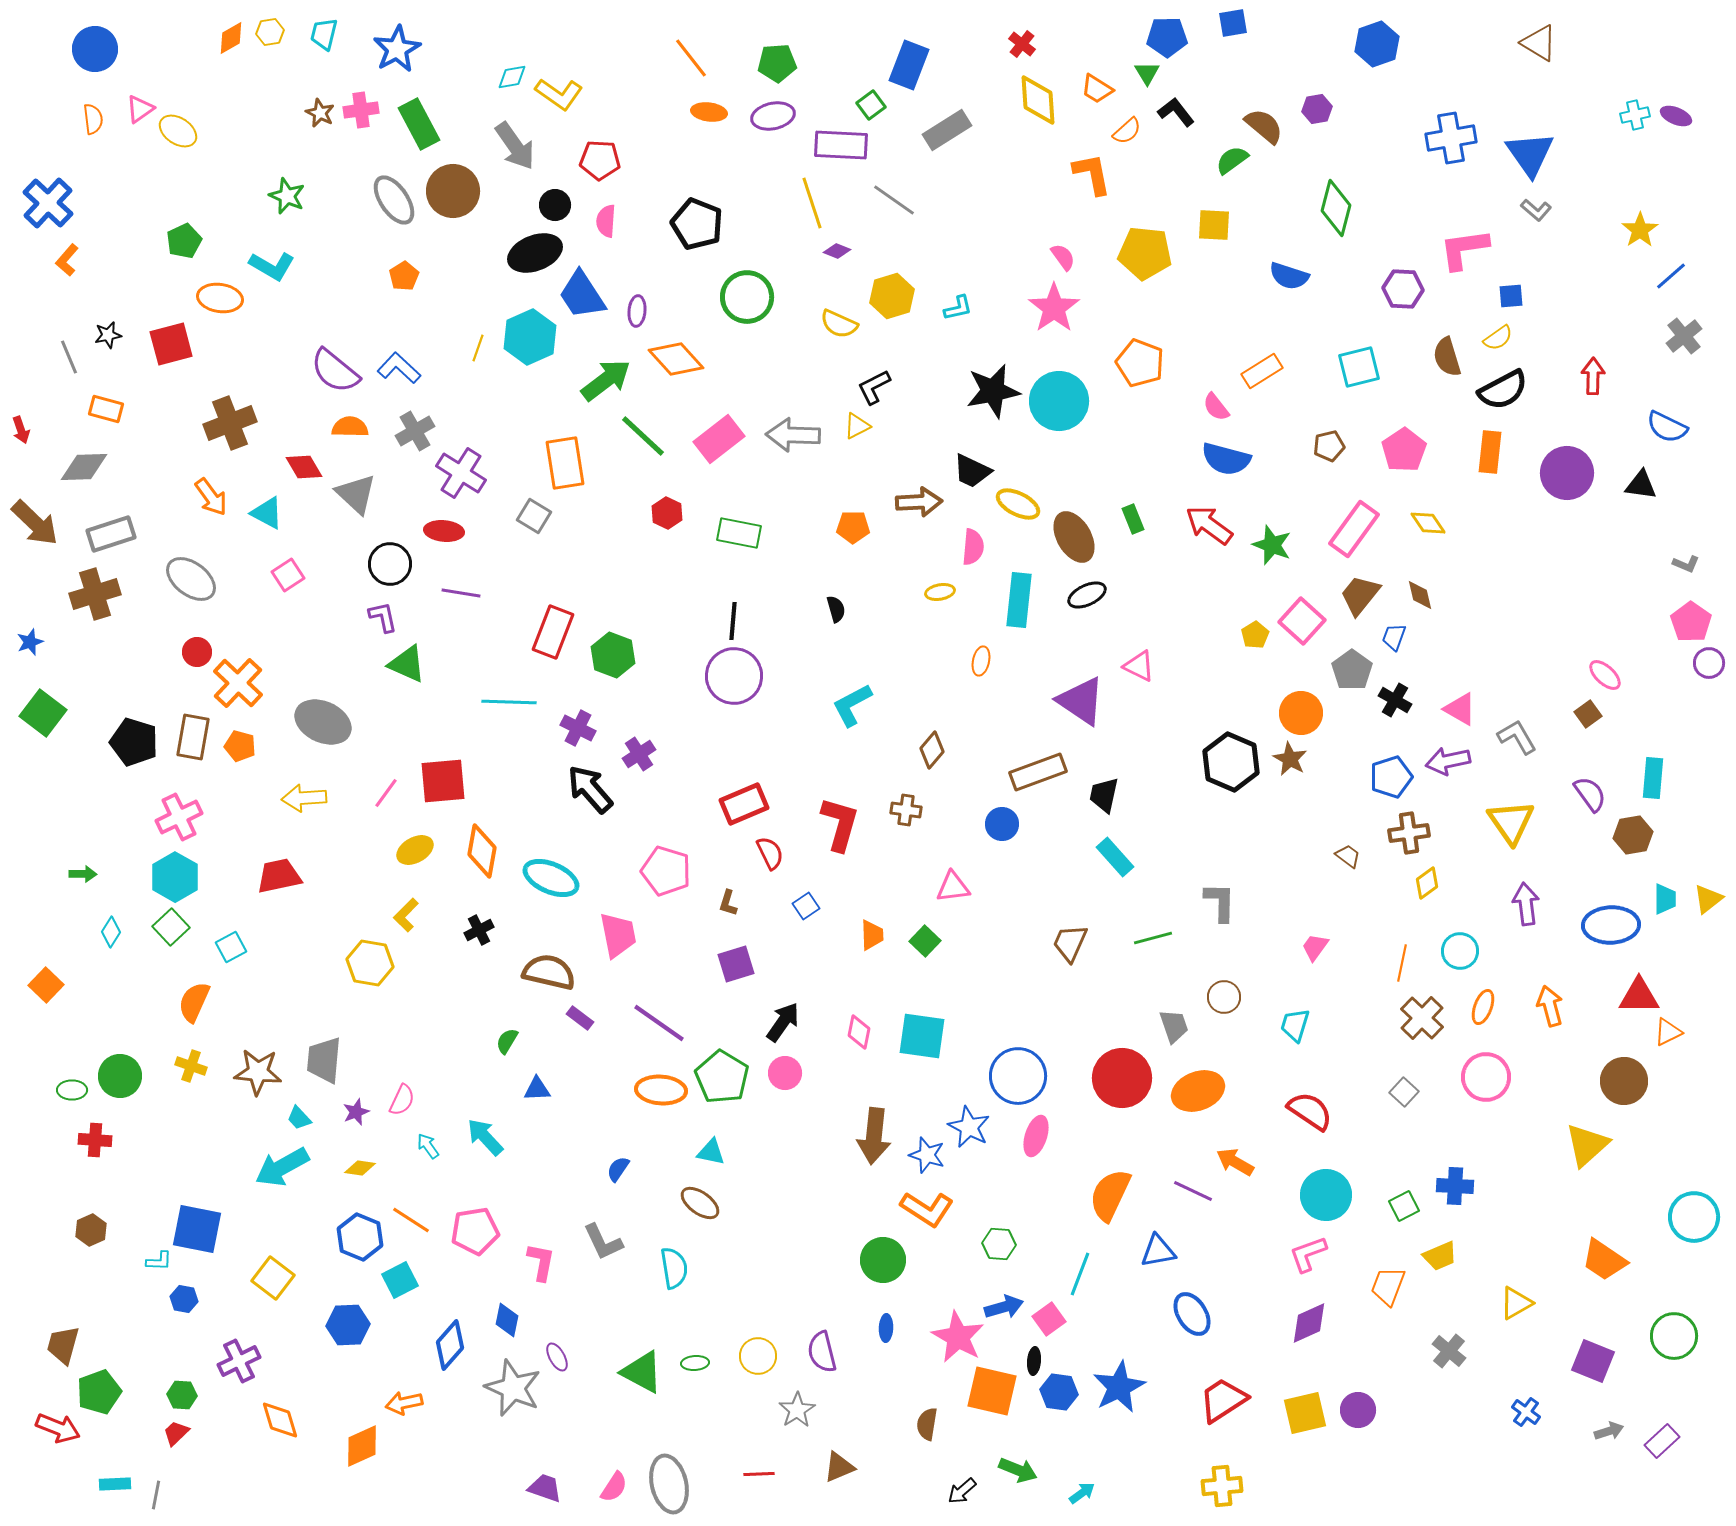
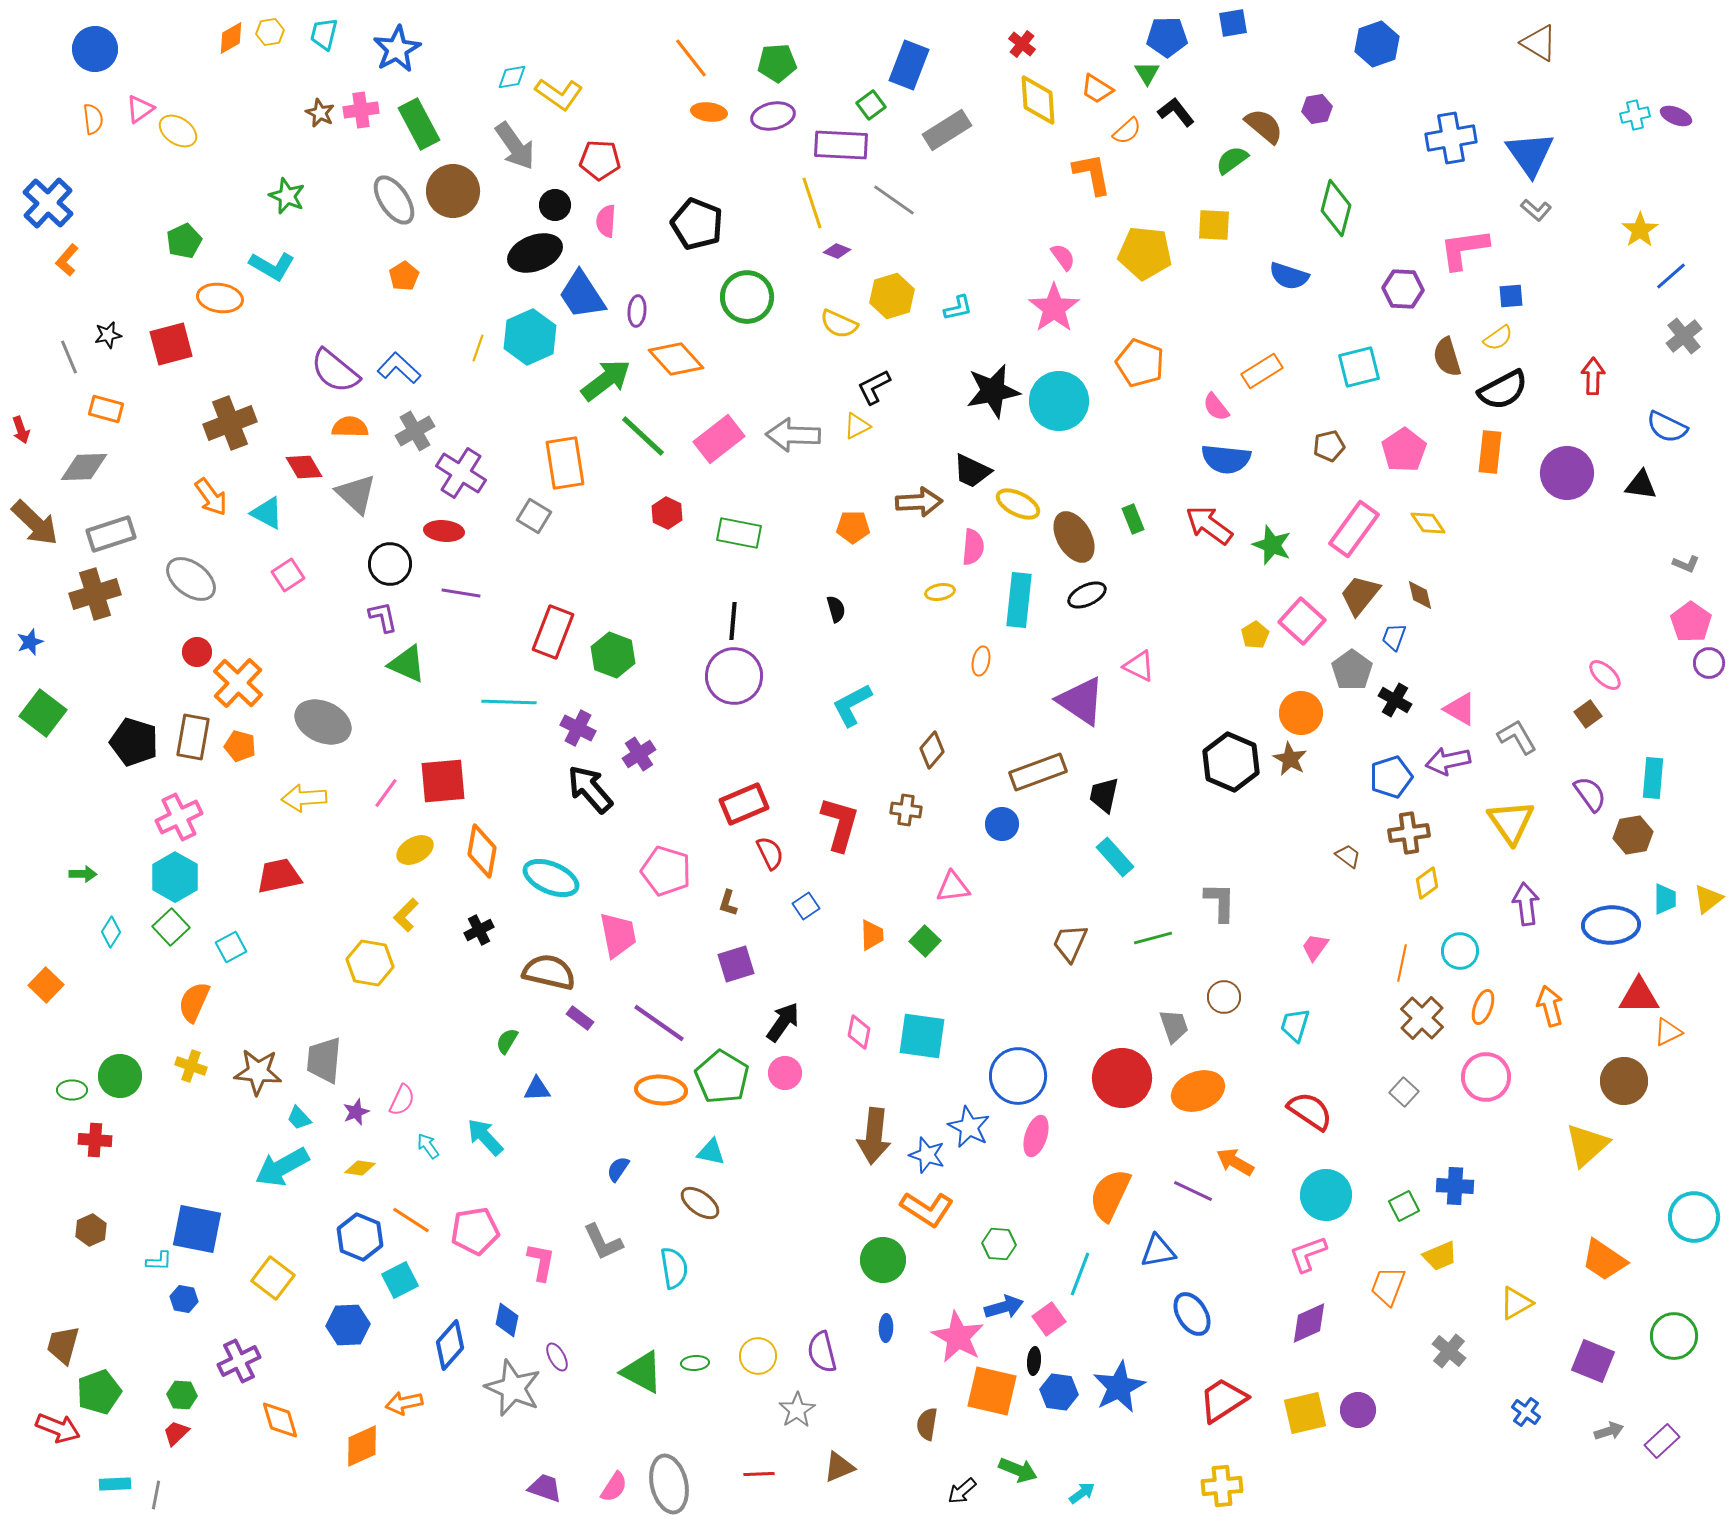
blue semicircle at (1226, 459): rotated 9 degrees counterclockwise
